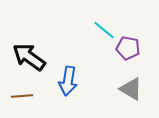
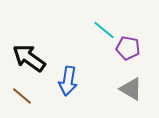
black arrow: moved 1 px down
brown line: rotated 45 degrees clockwise
